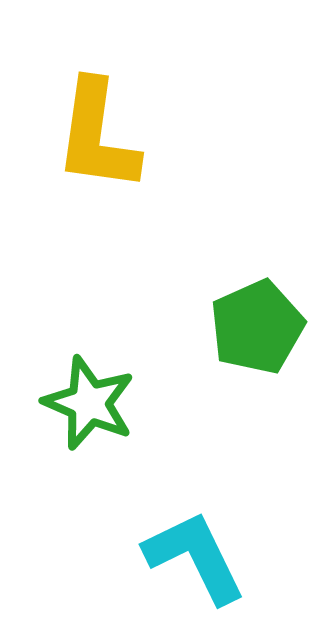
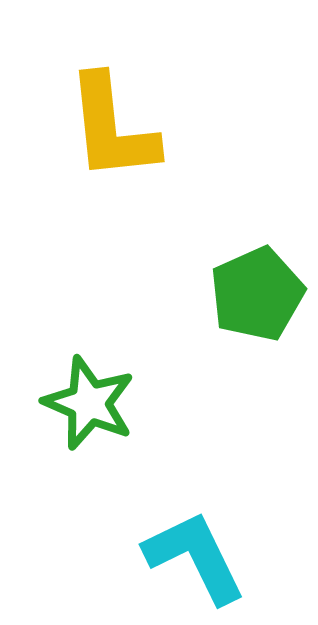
yellow L-shape: moved 15 px right, 8 px up; rotated 14 degrees counterclockwise
green pentagon: moved 33 px up
